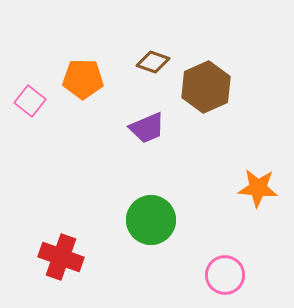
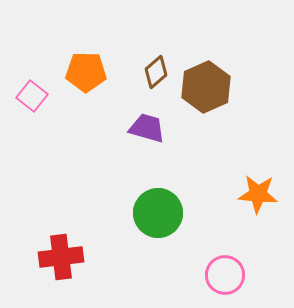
brown diamond: moved 3 px right, 10 px down; rotated 60 degrees counterclockwise
orange pentagon: moved 3 px right, 7 px up
pink square: moved 2 px right, 5 px up
purple trapezoid: rotated 141 degrees counterclockwise
orange star: moved 6 px down
green circle: moved 7 px right, 7 px up
red cross: rotated 27 degrees counterclockwise
